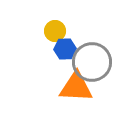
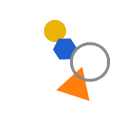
gray circle: moved 2 px left
orange triangle: moved 1 px up; rotated 15 degrees clockwise
